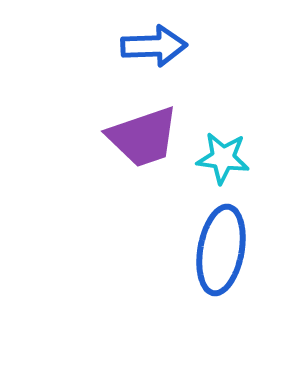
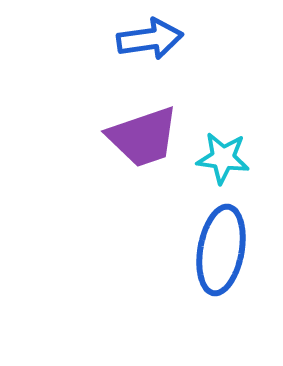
blue arrow: moved 4 px left, 7 px up; rotated 6 degrees counterclockwise
